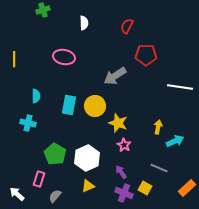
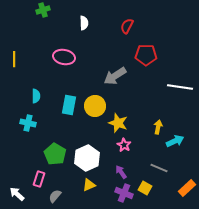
yellow triangle: moved 1 px right, 1 px up
